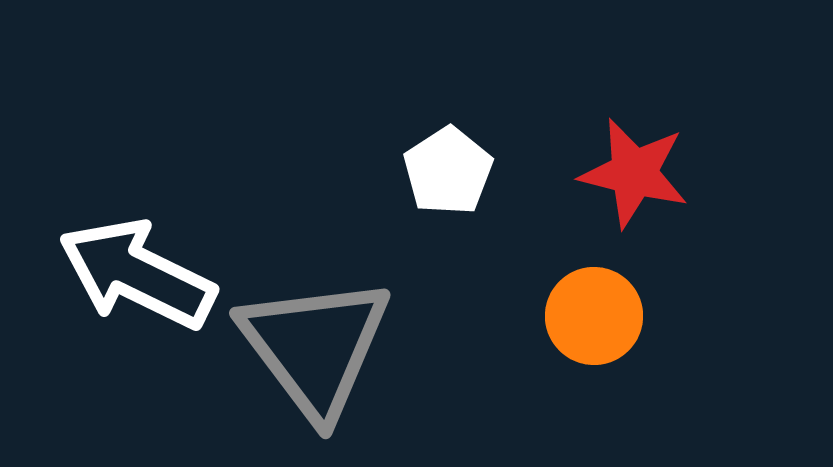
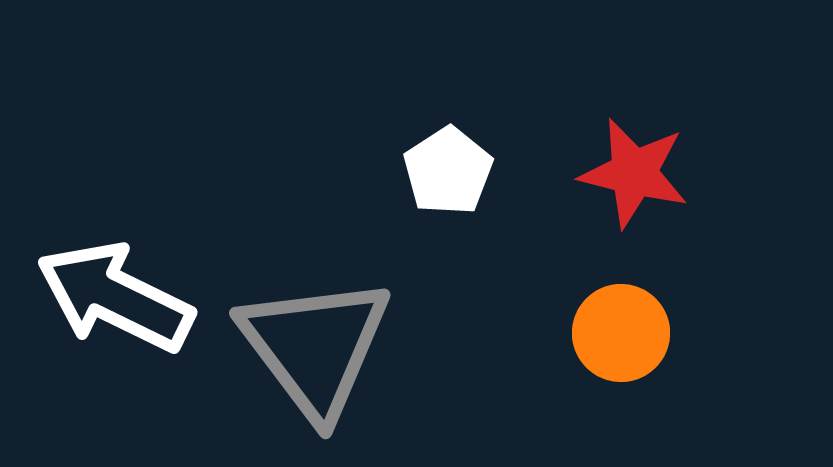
white arrow: moved 22 px left, 23 px down
orange circle: moved 27 px right, 17 px down
